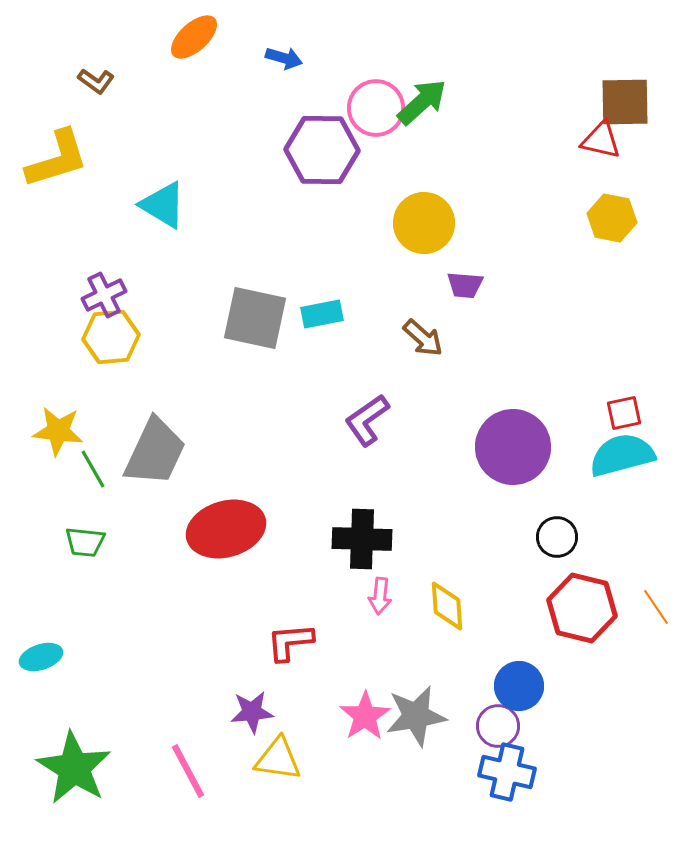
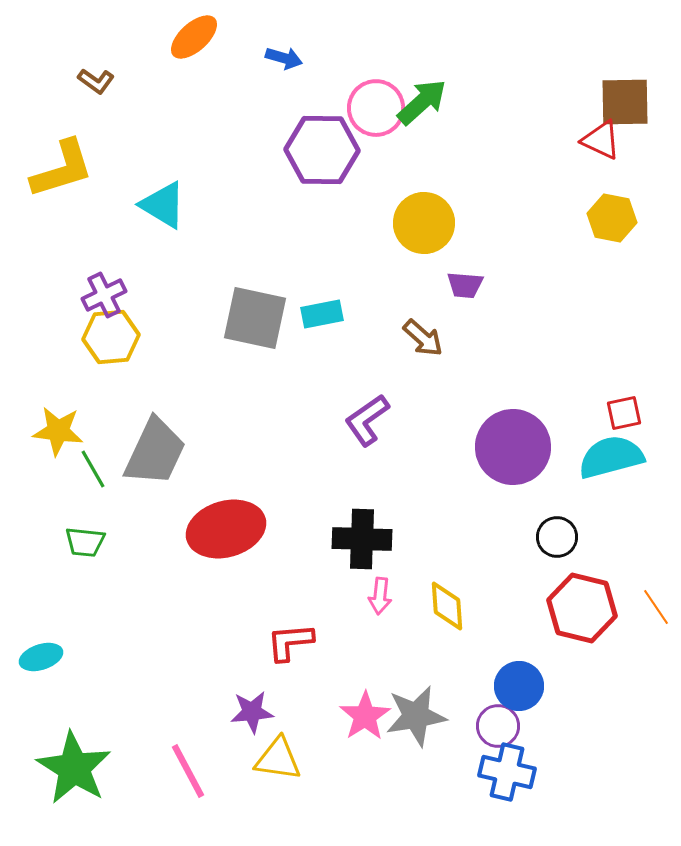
red triangle at (601, 140): rotated 12 degrees clockwise
yellow L-shape at (57, 159): moved 5 px right, 10 px down
cyan semicircle at (622, 455): moved 11 px left, 2 px down
